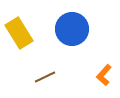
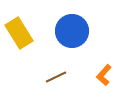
blue circle: moved 2 px down
brown line: moved 11 px right
